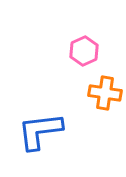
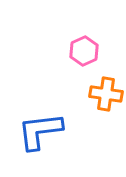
orange cross: moved 1 px right, 1 px down
